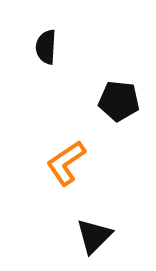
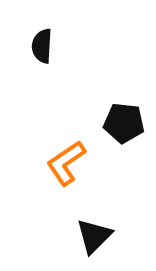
black semicircle: moved 4 px left, 1 px up
black pentagon: moved 5 px right, 22 px down
